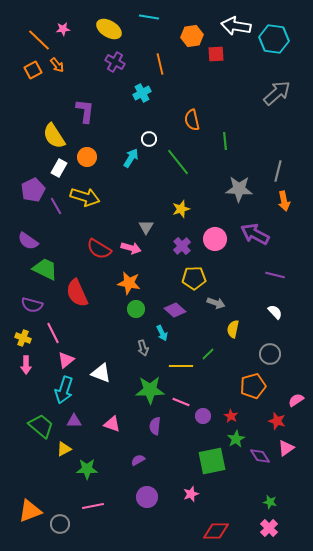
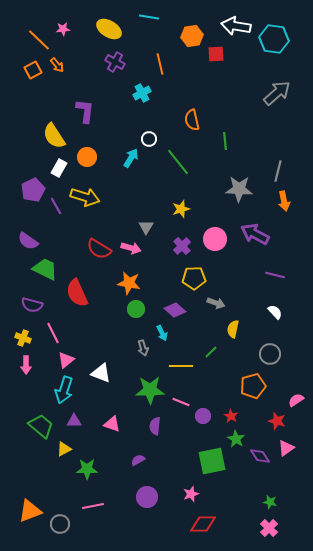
green line at (208, 354): moved 3 px right, 2 px up
green star at (236, 439): rotated 12 degrees counterclockwise
red diamond at (216, 531): moved 13 px left, 7 px up
